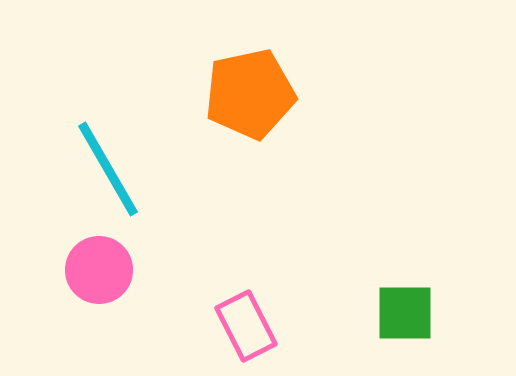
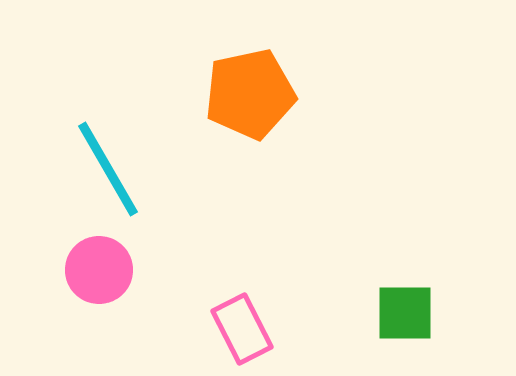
pink rectangle: moved 4 px left, 3 px down
